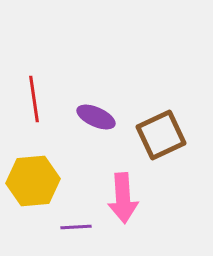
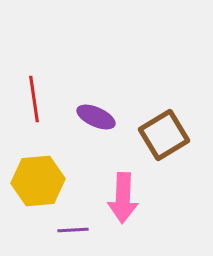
brown square: moved 3 px right; rotated 6 degrees counterclockwise
yellow hexagon: moved 5 px right
pink arrow: rotated 6 degrees clockwise
purple line: moved 3 px left, 3 px down
